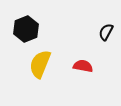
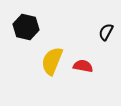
black hexagon: moved 2 px up; rotated 25 degrees counterclockwise
yellow semicircle: moved 12 px right, 3 px up
